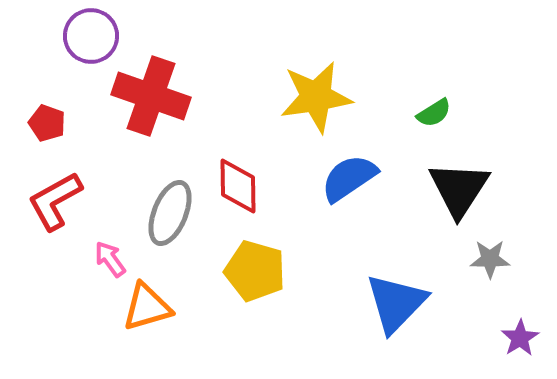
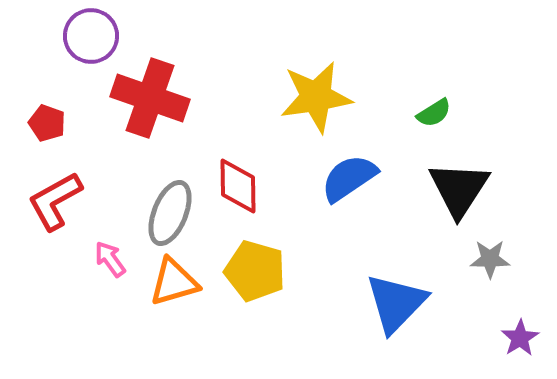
red cross: moved 1 px left, 2 px down
orange triangle: moved 27 px right, 25 px up
